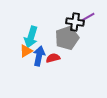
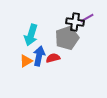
purple line: moved 1 px left, 1 px down
cyan arrow: moved 2 px up
orange triangle: moved 10 px down
